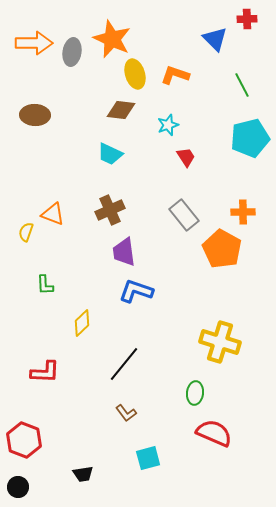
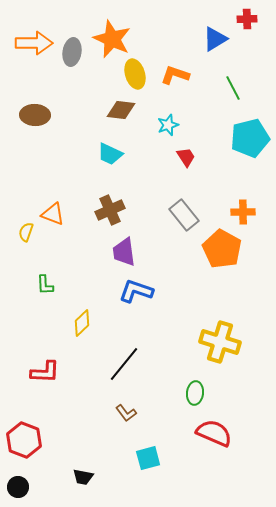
blue triangle: rotated 44 degrees clockwise
green line: moved 9 px left, 3 px down
black trapezoid: moved 3 px down; rotated 20 degrees clockwise
